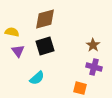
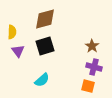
yellow semicircle: rotated 80 degrees clockwise
brown star: moved 1 px left, 1 px down
cyan semicircle: moved 5 px right, 2 px down
orange square: moved 8 px right, 2 px up
